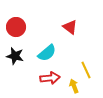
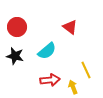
red circle: moved 1 px right
cyan semicircle: moved 2 px up
red arrow: moved 2 px down
yellow arrow: moved 1 px left, 1 px down
